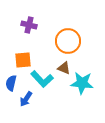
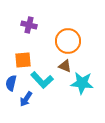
brown triangle: moved 1 px right, 2 px up
cyan L-shape: moved 1 px down
